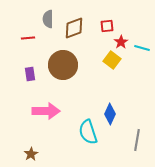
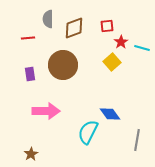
yellow square: moved 2 px down; rotated 12 degrees clockwise
blue diamond: rotated 60 degrees counterclockwise
cyan semicircle: rotated 45 degrees clockwise
